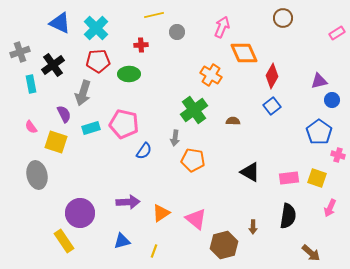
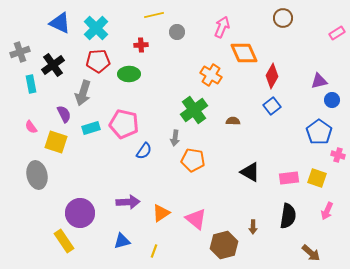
pink arrow at (330, 208): moved 3 px left, 3 px down
